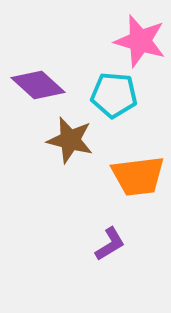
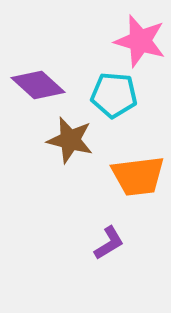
purple L-shape: moved 1 px left, 1 px up
